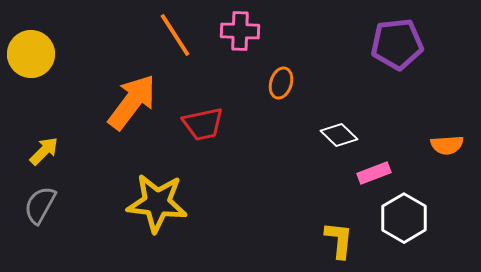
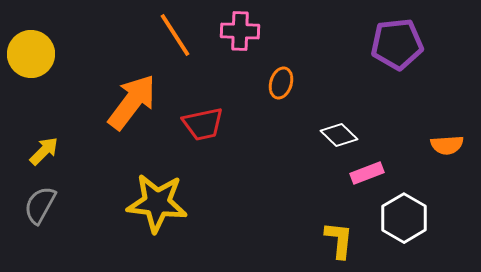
pink rectangle: moved 7 px left
